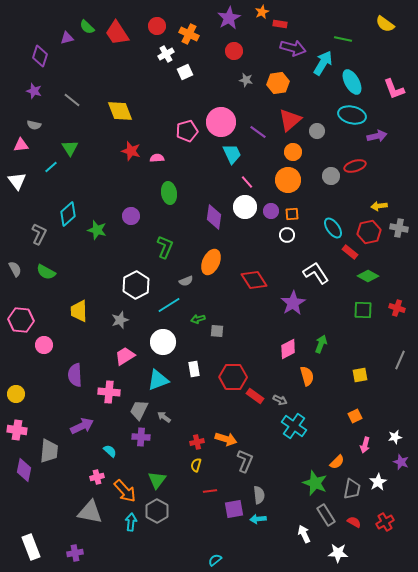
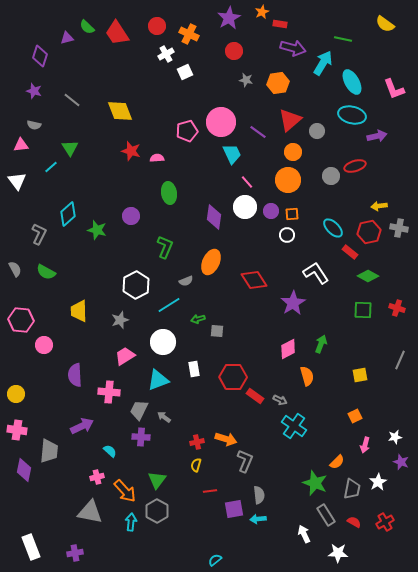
cyan ellipse at (333, 228): rotated 10 degrees counterclockwise
